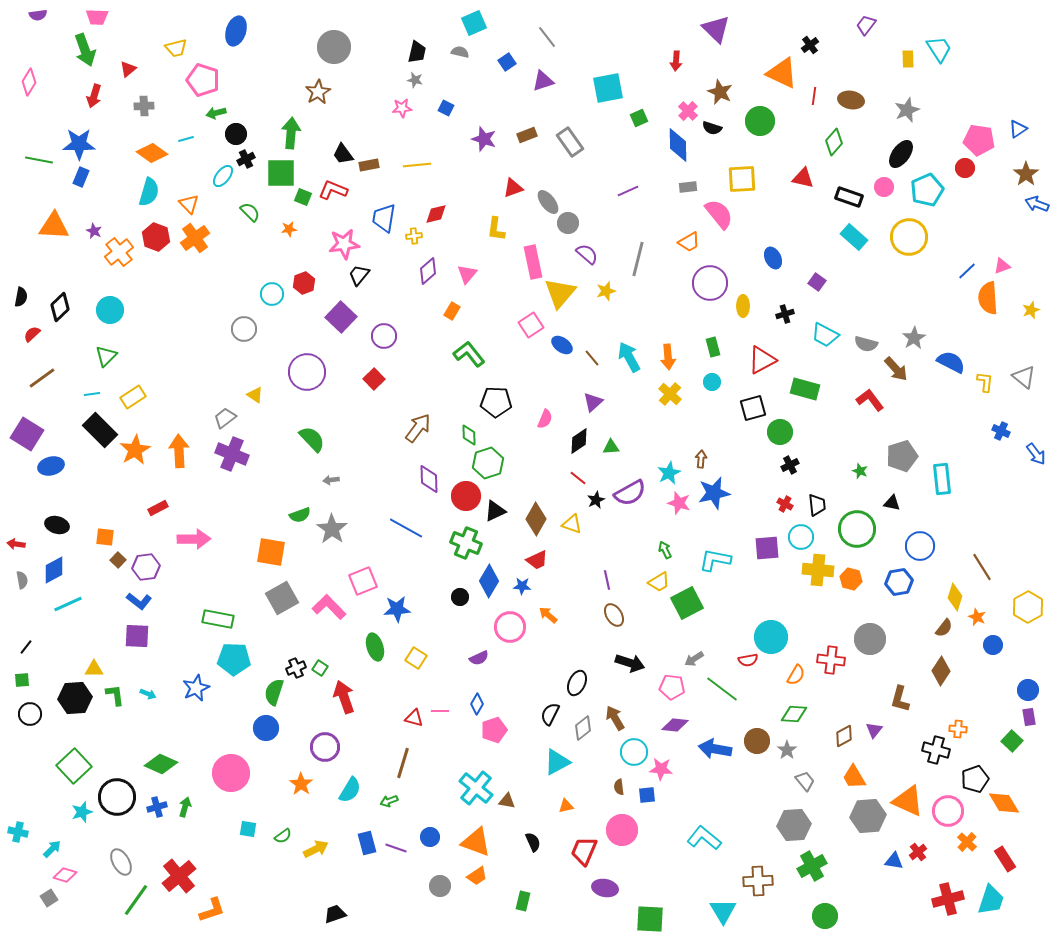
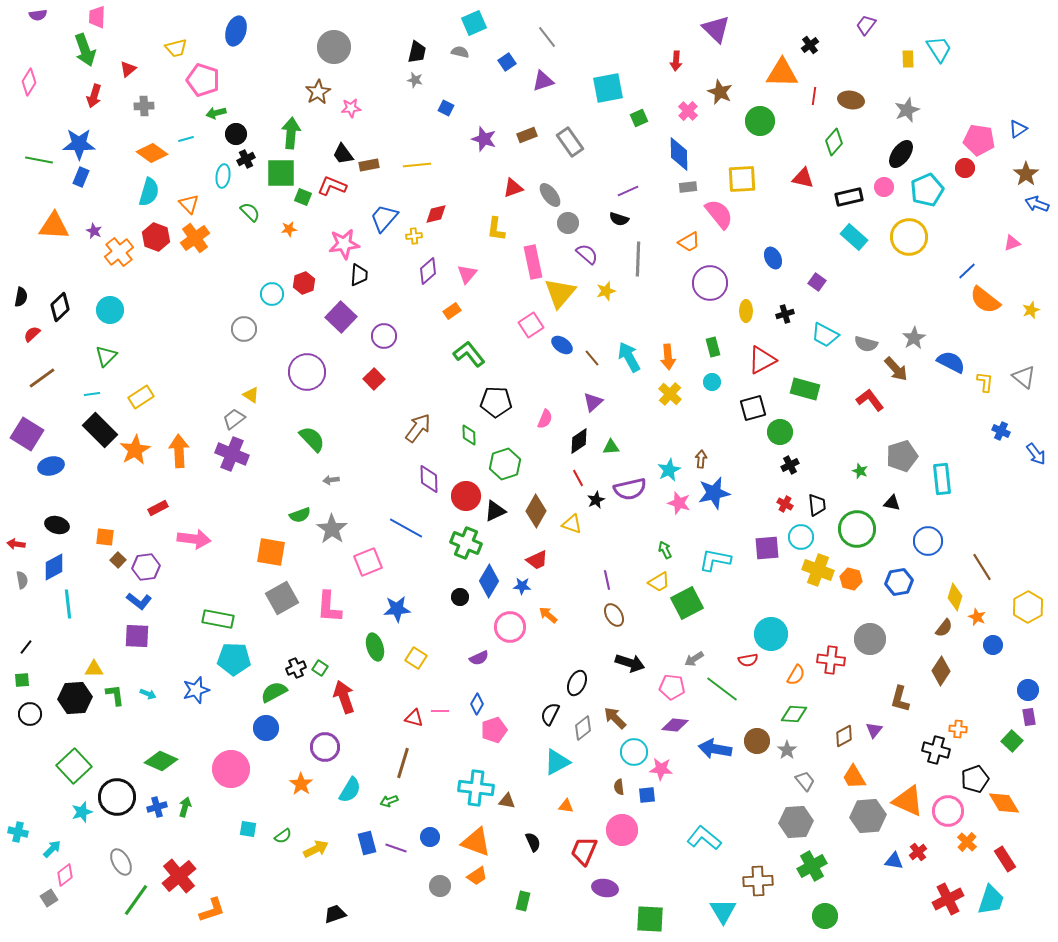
pink trapezoid at (97, 17): rotated 90 degrees clockwise
orange triangle at (782, 73): rotated 24 degrees counterclockwise
pink star at (402, 108): moved 51 px left
black semicircle at (712, 128): moved 93 px left, 91 px down
blue diamond at (678, 145): moved 1 px right, 9 px down
cyan ellipse at (223, 176): rotated 30 degrees counterclockwise
red L-shape at (333, 190): moved 1 px left, 4 px up
black rectangle at (849, 197): rotated 32 degrees counterclockwise
gray ellipse at (548, 202): moved 2 px right, 7 px up
blue trapezoid at (384, 218): rotated 32 degrees clockwise
gray line at (638, 259): rotated 12 degrees counterclockwise
pink triangle at (1002, 266): moved 10 px right, 23 px up
black trapezoid at (359, 275): rotated 145 degrees clockwise
orange semicircle at (988, 298): moved 3 px left, 2 px down; rotated 48 degrees counterclockwise
yellow ellipse at (743, 306): moved 3 px right, 5 px down
orange rectangle at (452, 311): rotated 24 degrees clockwise
yellow triangle at (255, 395): moved 4 px left
yellow rectangle at (133, 397): moved 8 px right
gray trapezoid at (225, 418): moved 9 px right, 1 px down
green hexagon at (488, 463): moved 17 px right, 1 px down
cyan star at (669, 473): moved 3 px up
red line at (578, 478): rotated 24 degrees clockwise
purple semicircle at (630, 493): moved 4 px up; rotated 16 degrees clockwise
brown diamond at (536, 519): moved 8 px up
pink arrow at (194, 539): rotated 8 degrees clockwise
blue circle at (920, 546): moved 8 px right, 5 px up
blue diamond at (54, 570): moved 3 px up
yellow cross at (818, 570): rotated 16 degrees clockwise
pink square at (363, 581): moved 5 px right, 19 px up
cyan line at (68, 604): rotated 72 degrees counterclockwise
pink L-shape at (329, 607): rotated 132 degrees counterclockwise
cyan circle at (771, 637): moved 3 px up
blue star at (196, 688): moved 2 px down; rotated 8 degrees clockwise
green semicircle at (274, 692): rotated 44 degrees clockwise
brown arrow at (615, 718): rotated 15 degrees counterclockwise
green diamond at (161, 764): moved 3 px up
pink circle at (231, 773): moved 4 px up
cyan cross at (476, 788): rotated 32 degrees counterclockwise
orange triangle at (566, 806): rotated 21 degrees clockwise
gray hexagon at (794, 825): moved 2 px right, 3 px up
pink diamond at (65, 875): rotated 55 degrees counterclockwise
red cross at (948, 899): rotated 12 degrees counterclockwise
